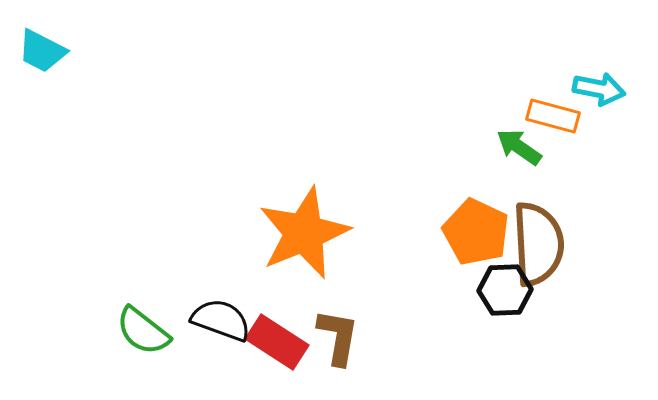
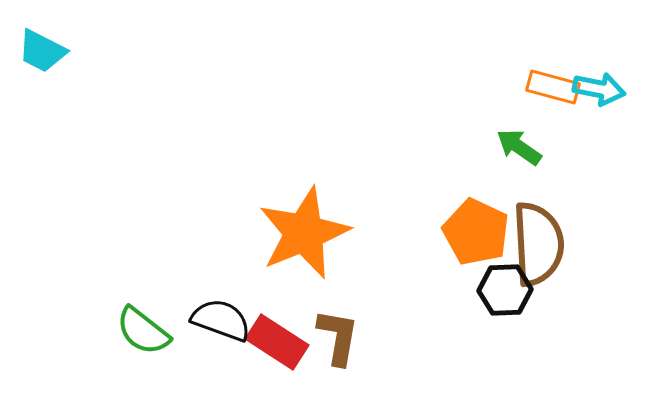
orange rectangle: moved 29 px up
